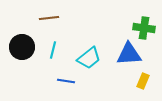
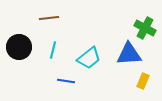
green cross: moved 1 px right; rotated 20 degrees clockwise
black circle: moved 3 px left
